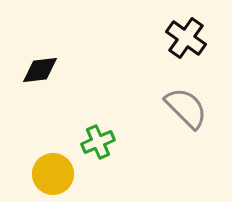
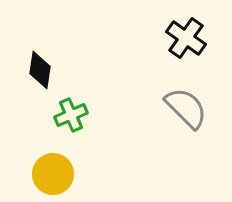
black diamond: rotated 75 degrees counterclockwise
green cross: moved 27 px left, 27 px up
